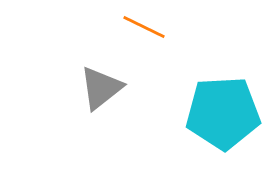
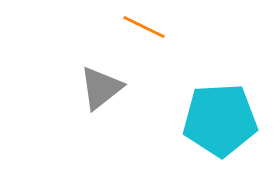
cyan pentagon: moved 3 px left, 7 px down
